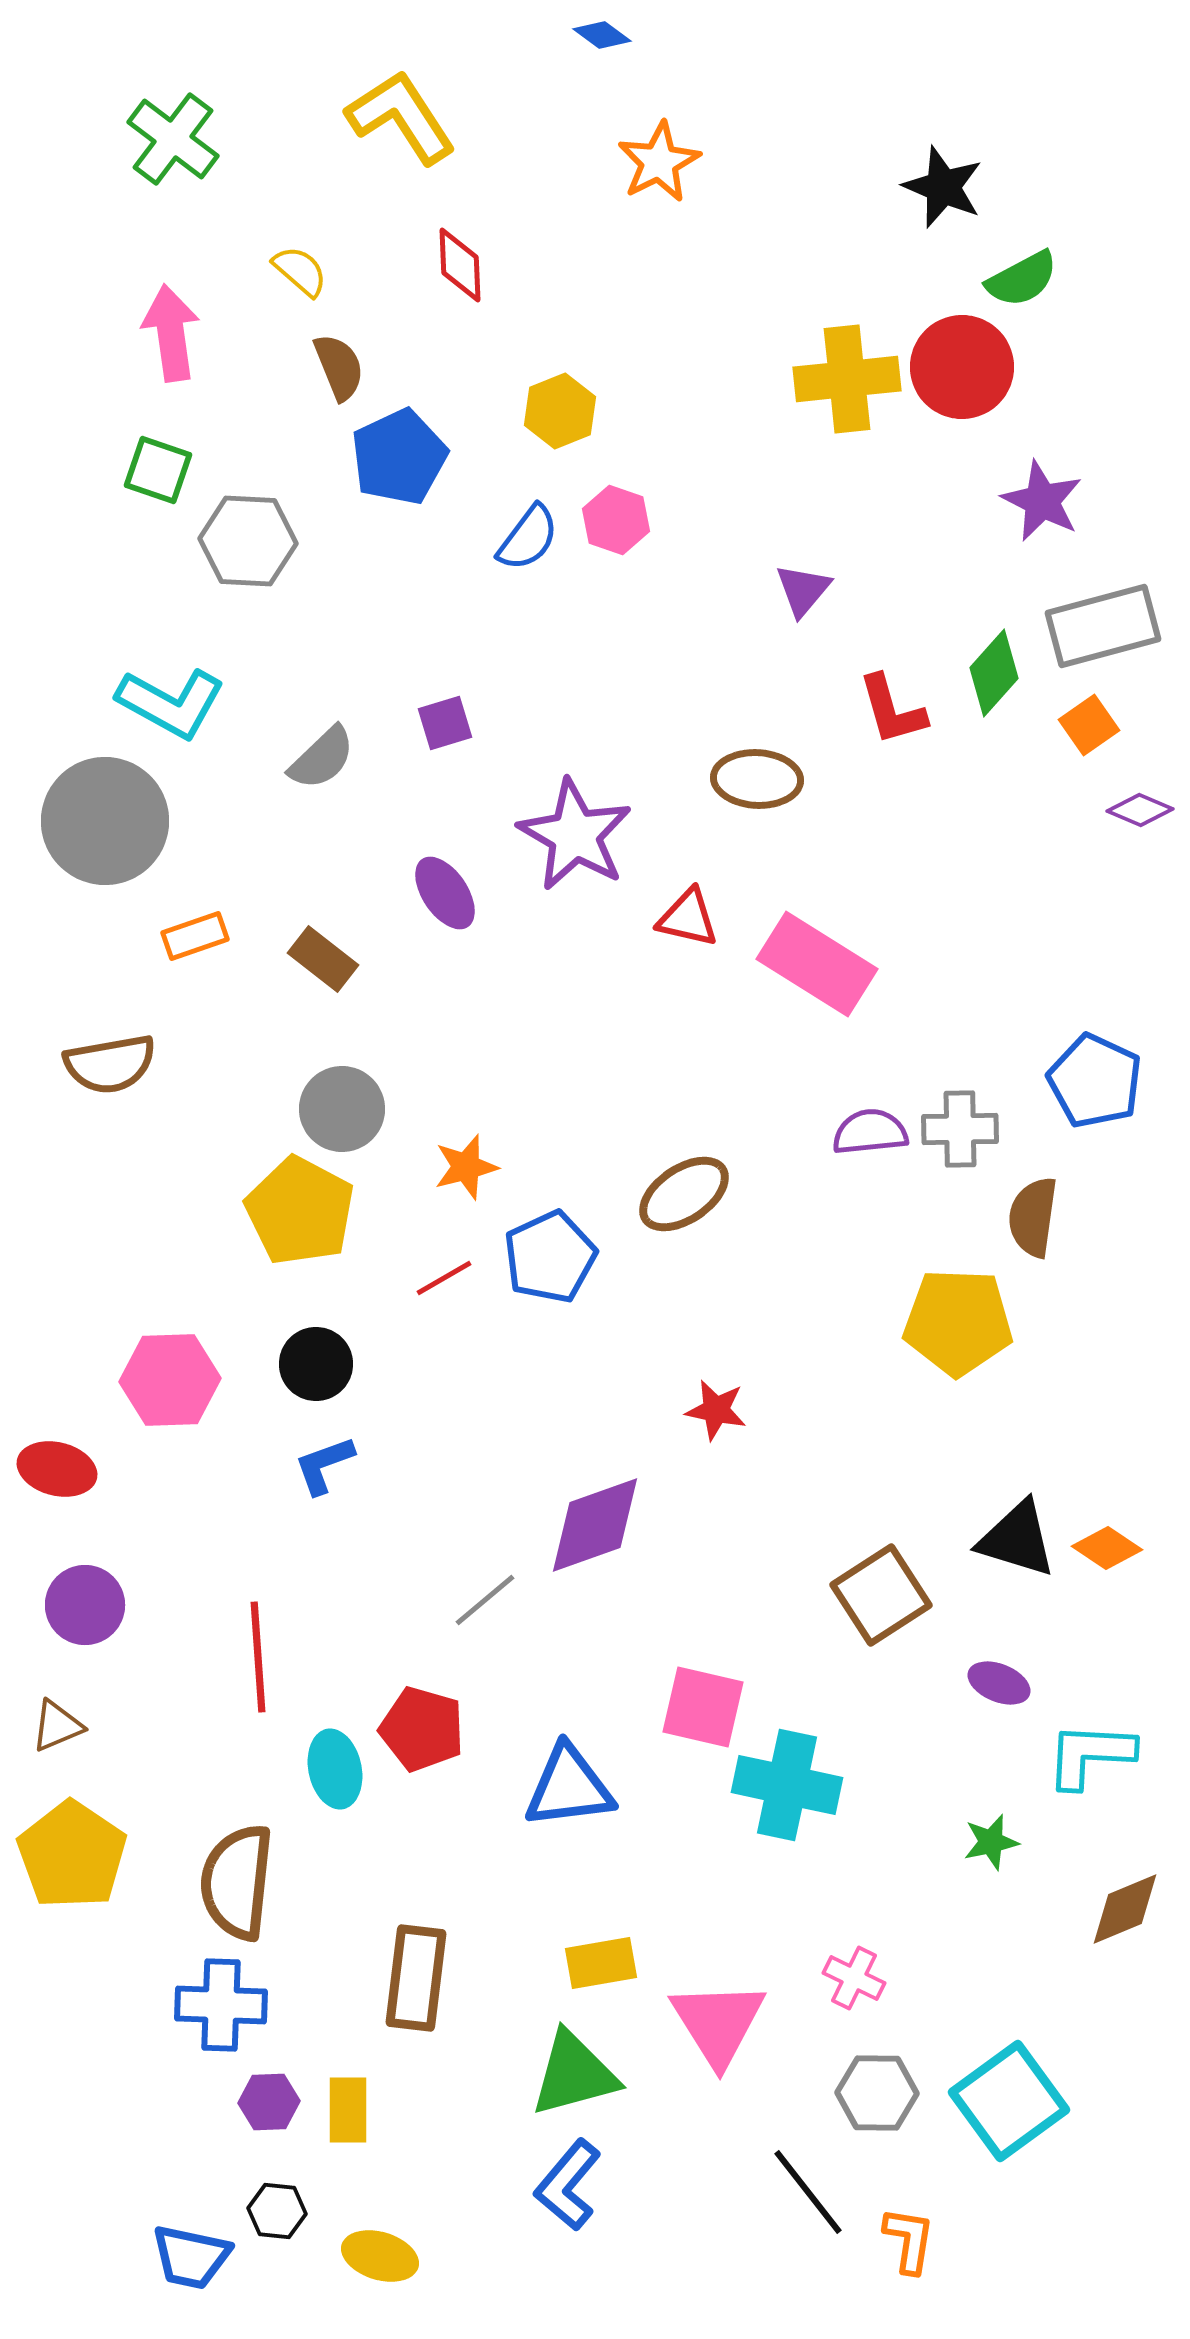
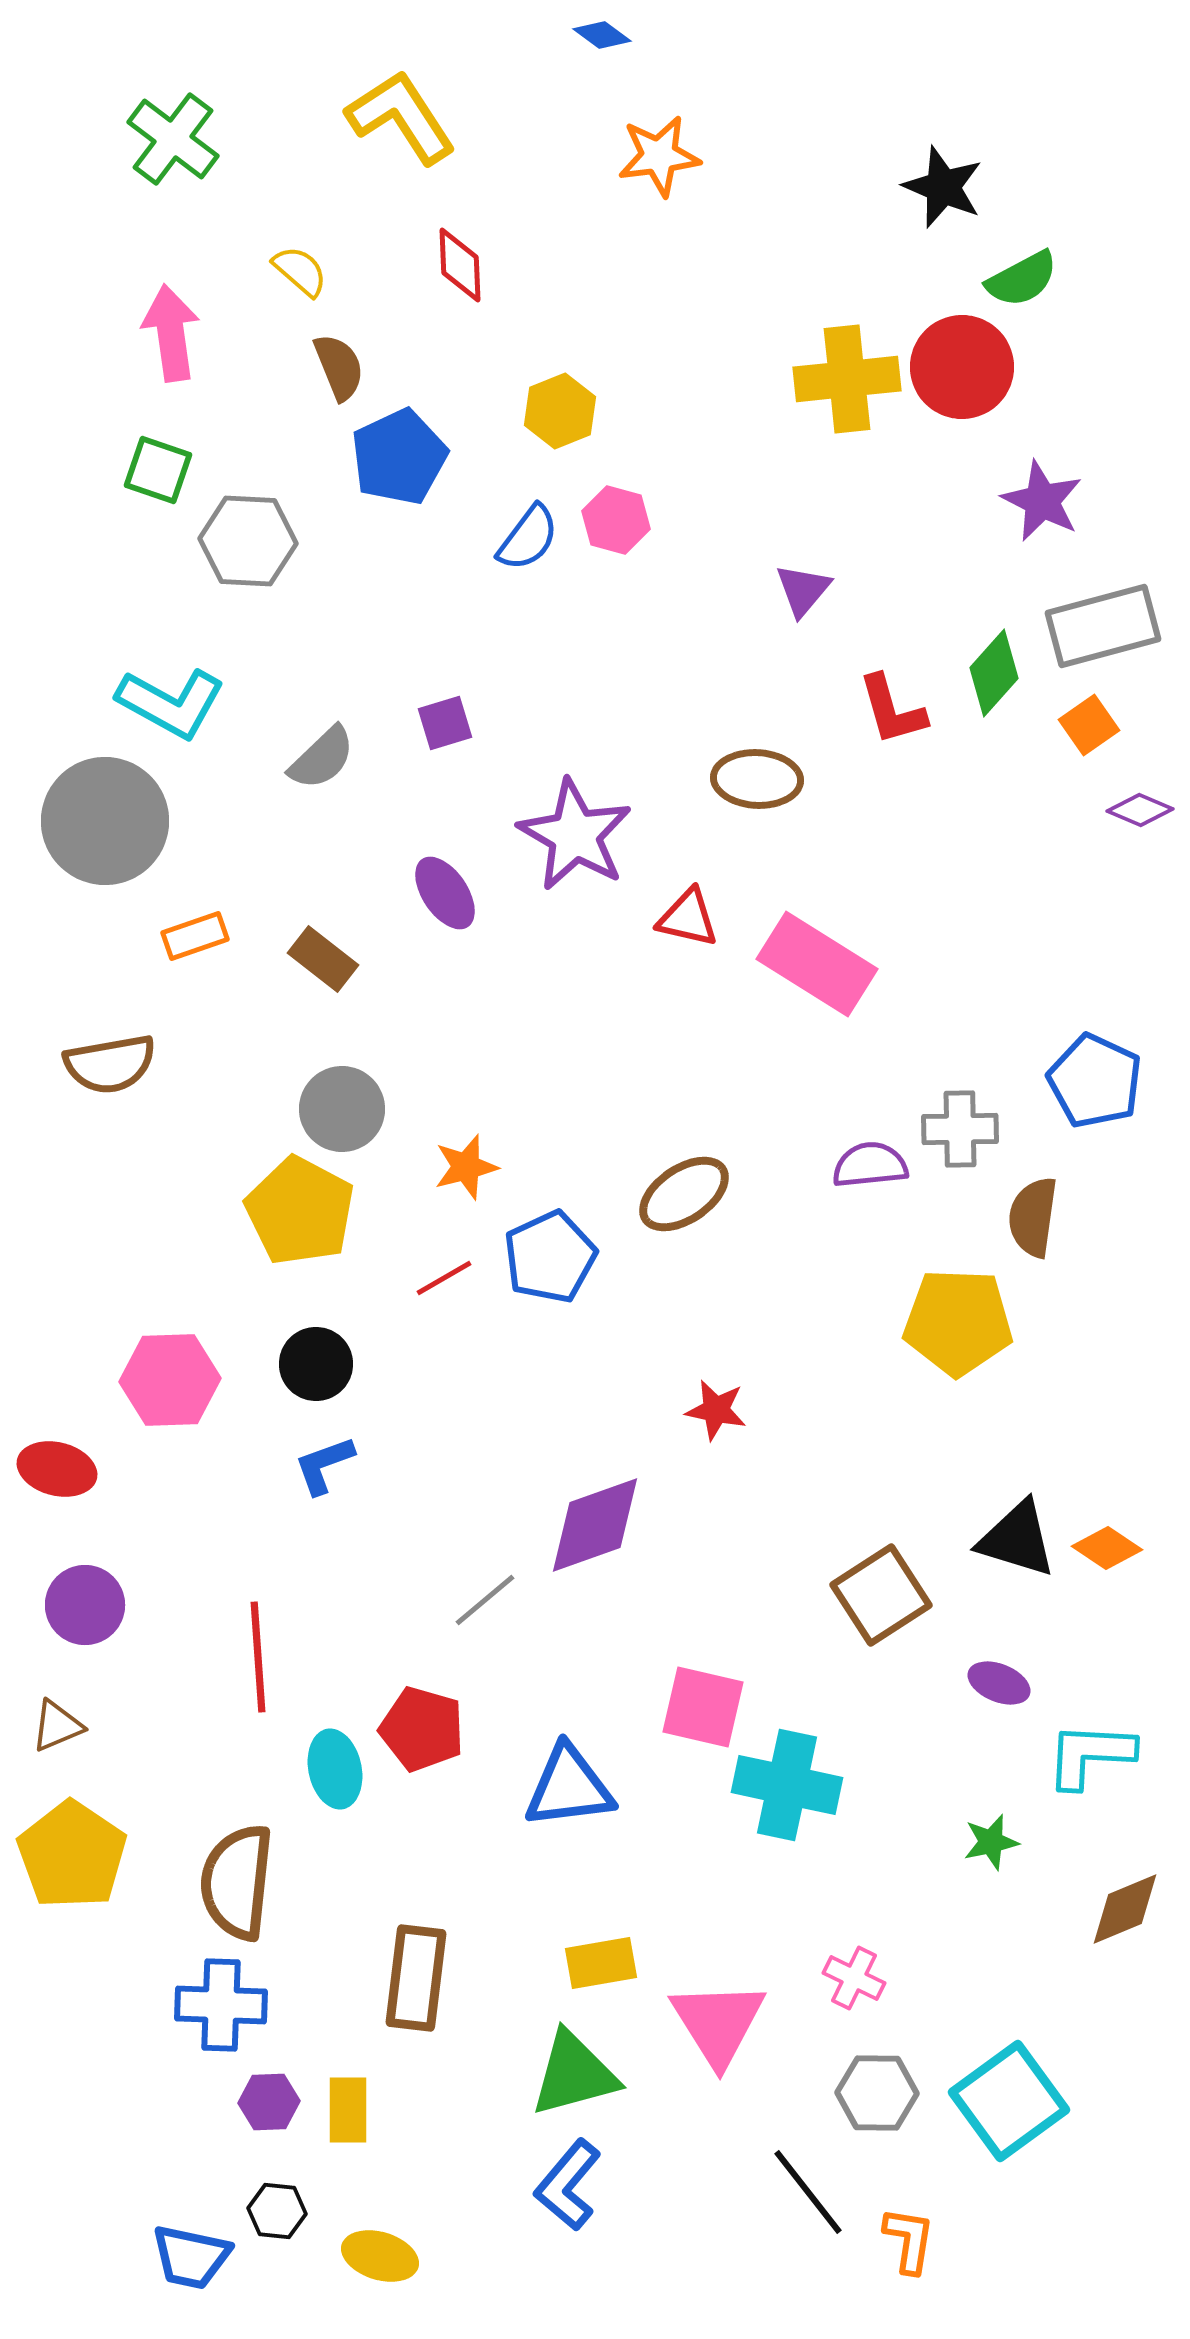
orange star at (659, 162): moved 6 px up; rotated 20 degrees clockwise
pink hexagon at (616, 520): rotated 4 degrees counterclockwise
purple semicircle at (870, 1132): moved 33 px down
